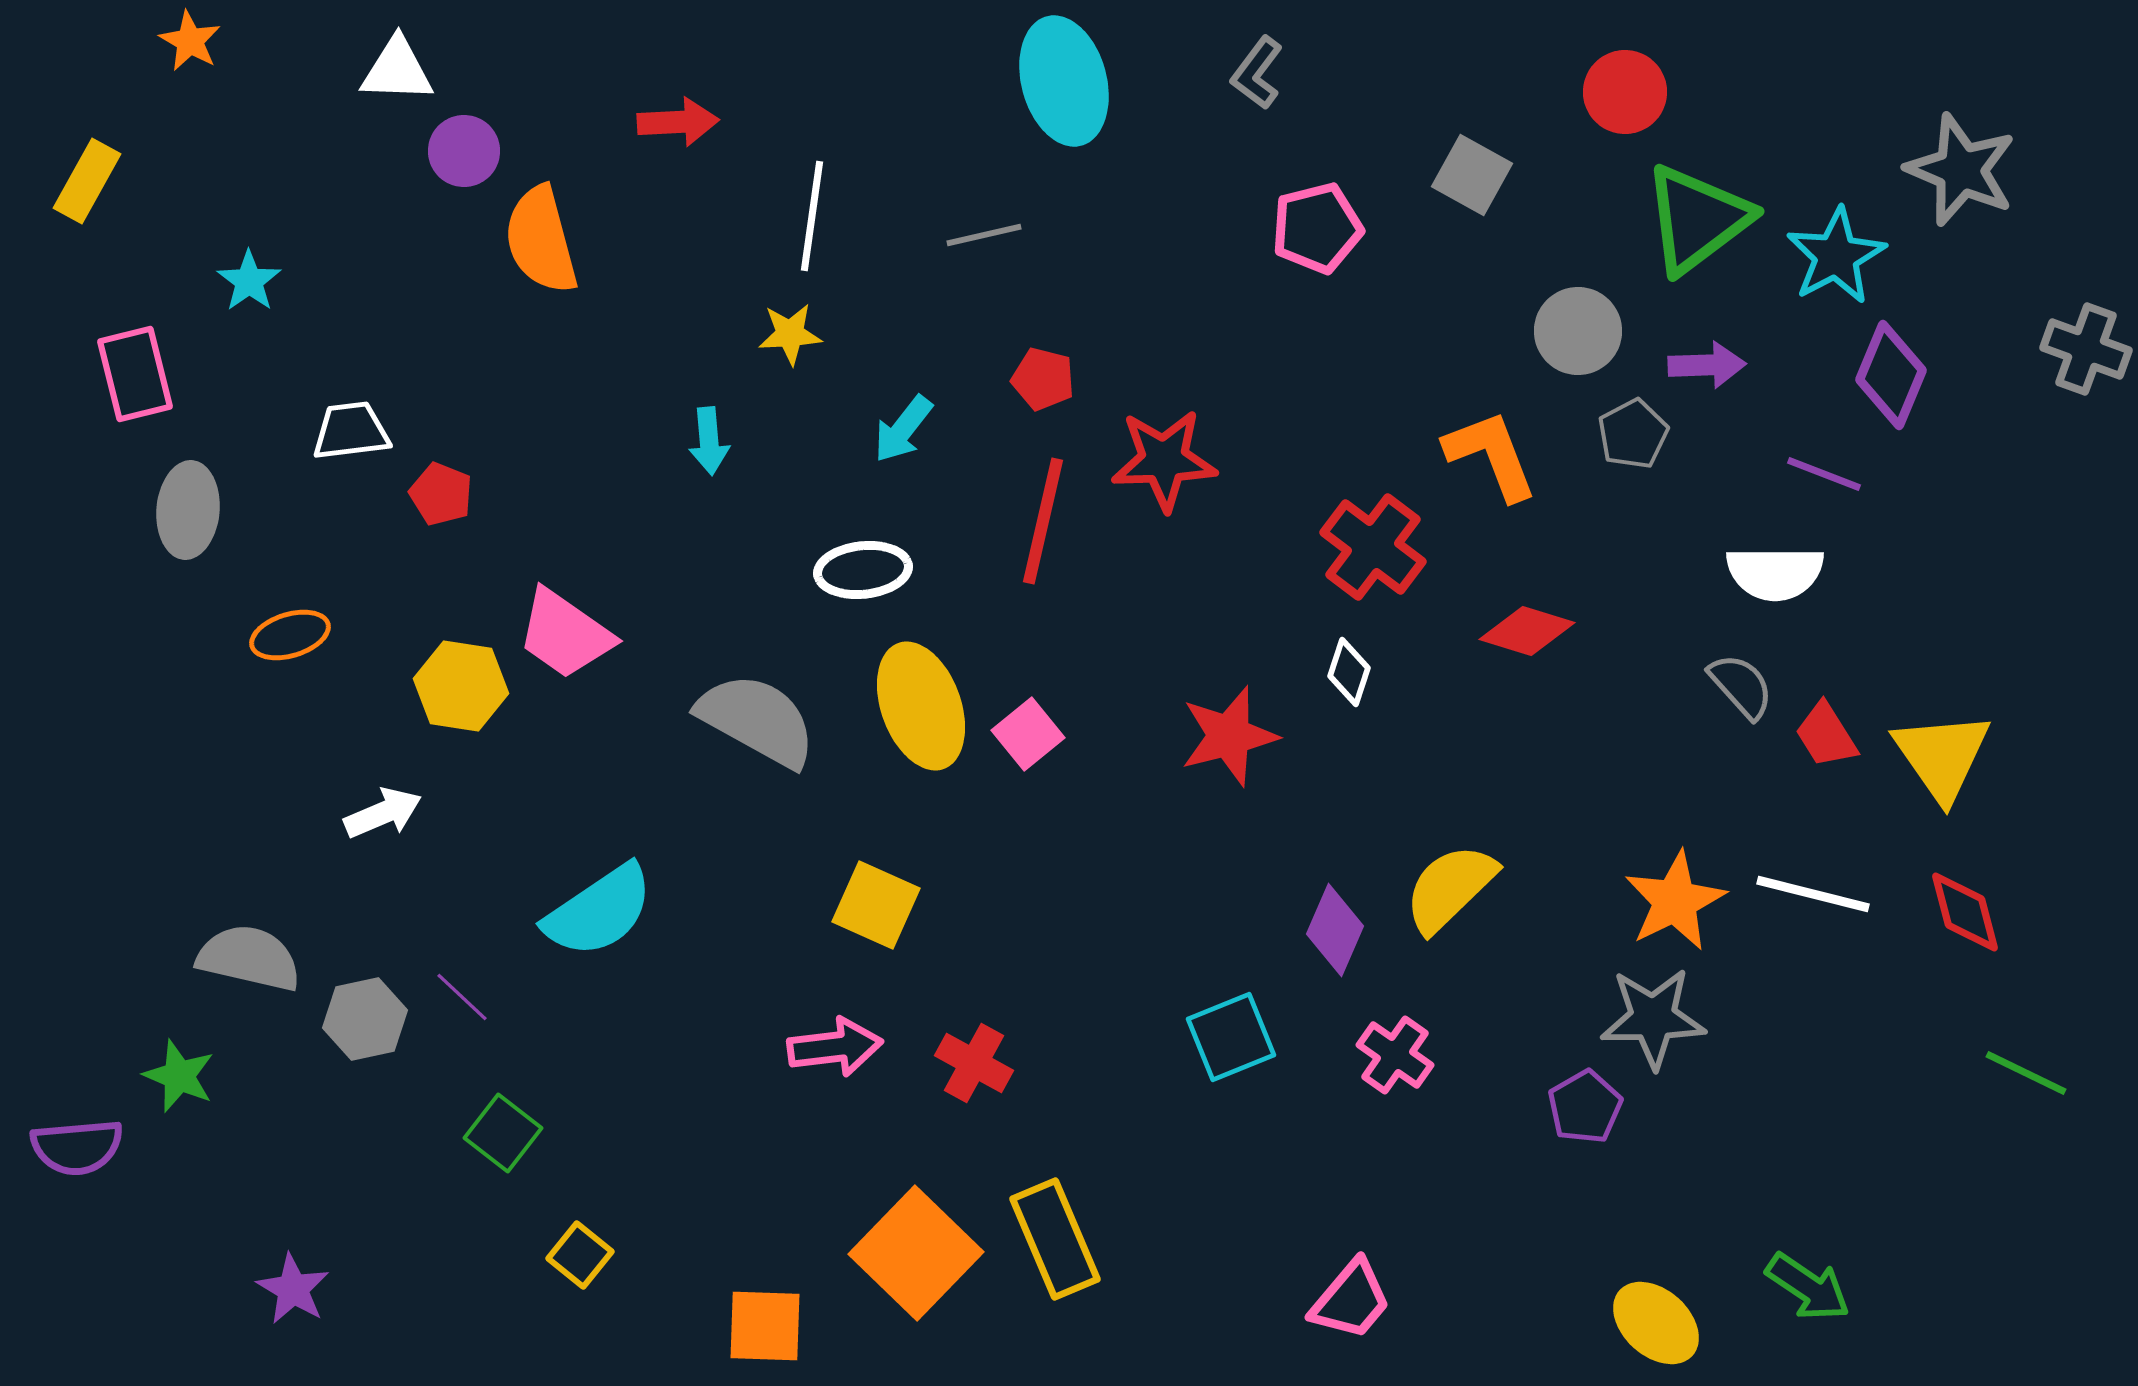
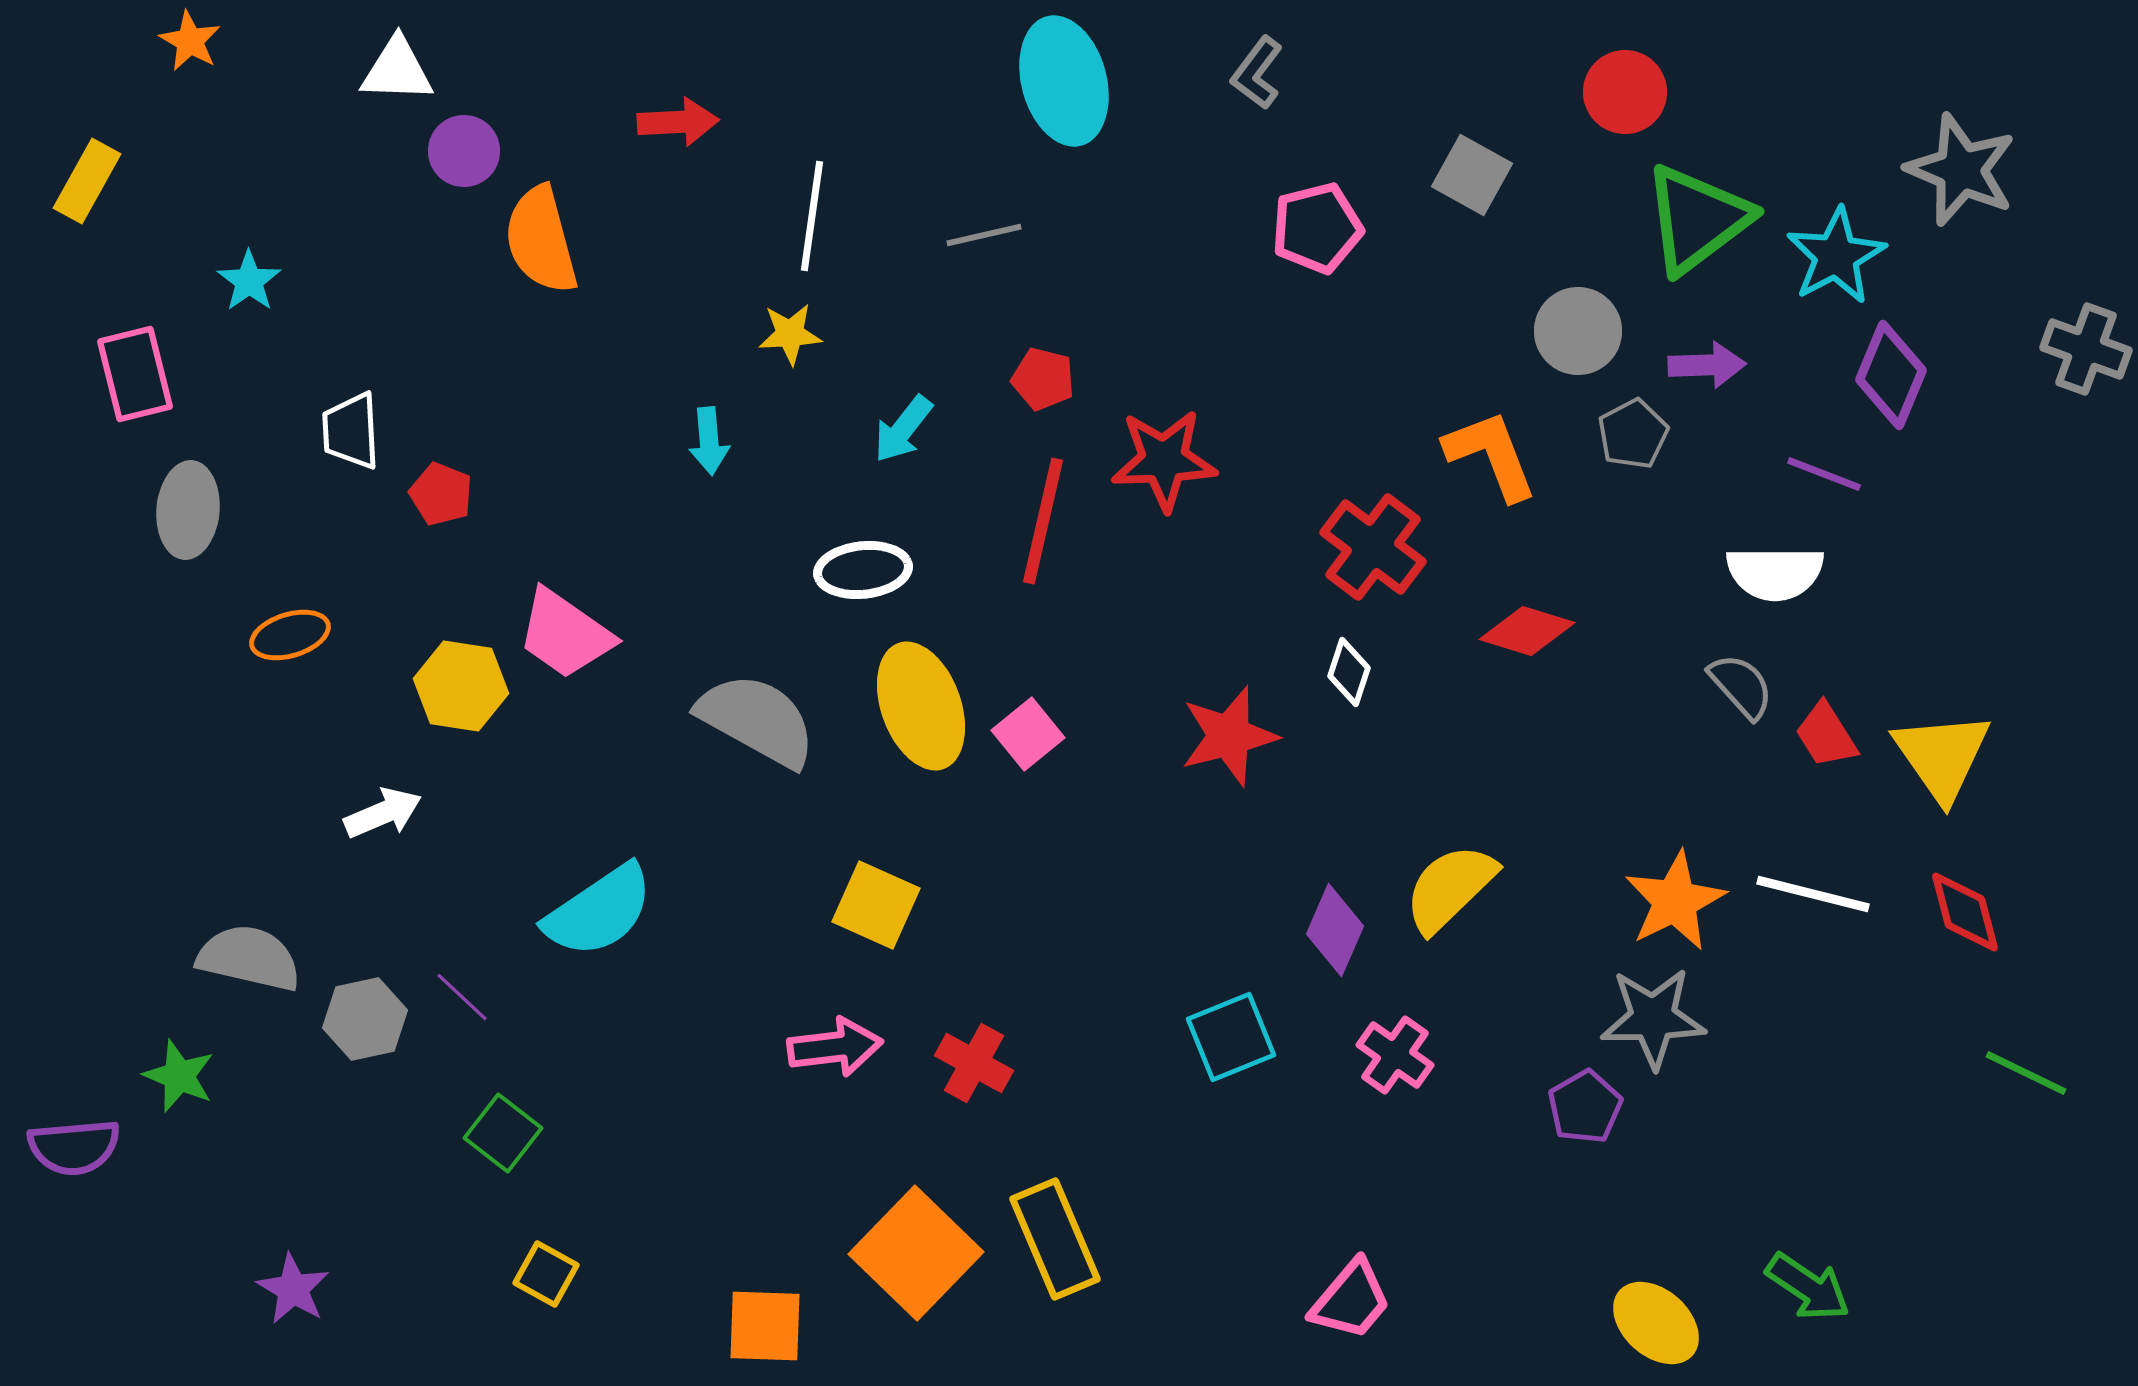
white trapezoid at (351, 431): rotated 86 degrees counterclockwise
purple semicircle at (77, 1147): moved 3 px left
yellow square at (580, 1255): moved 34 px left, 19 px down; rotated 10 degrees counterclockwise
